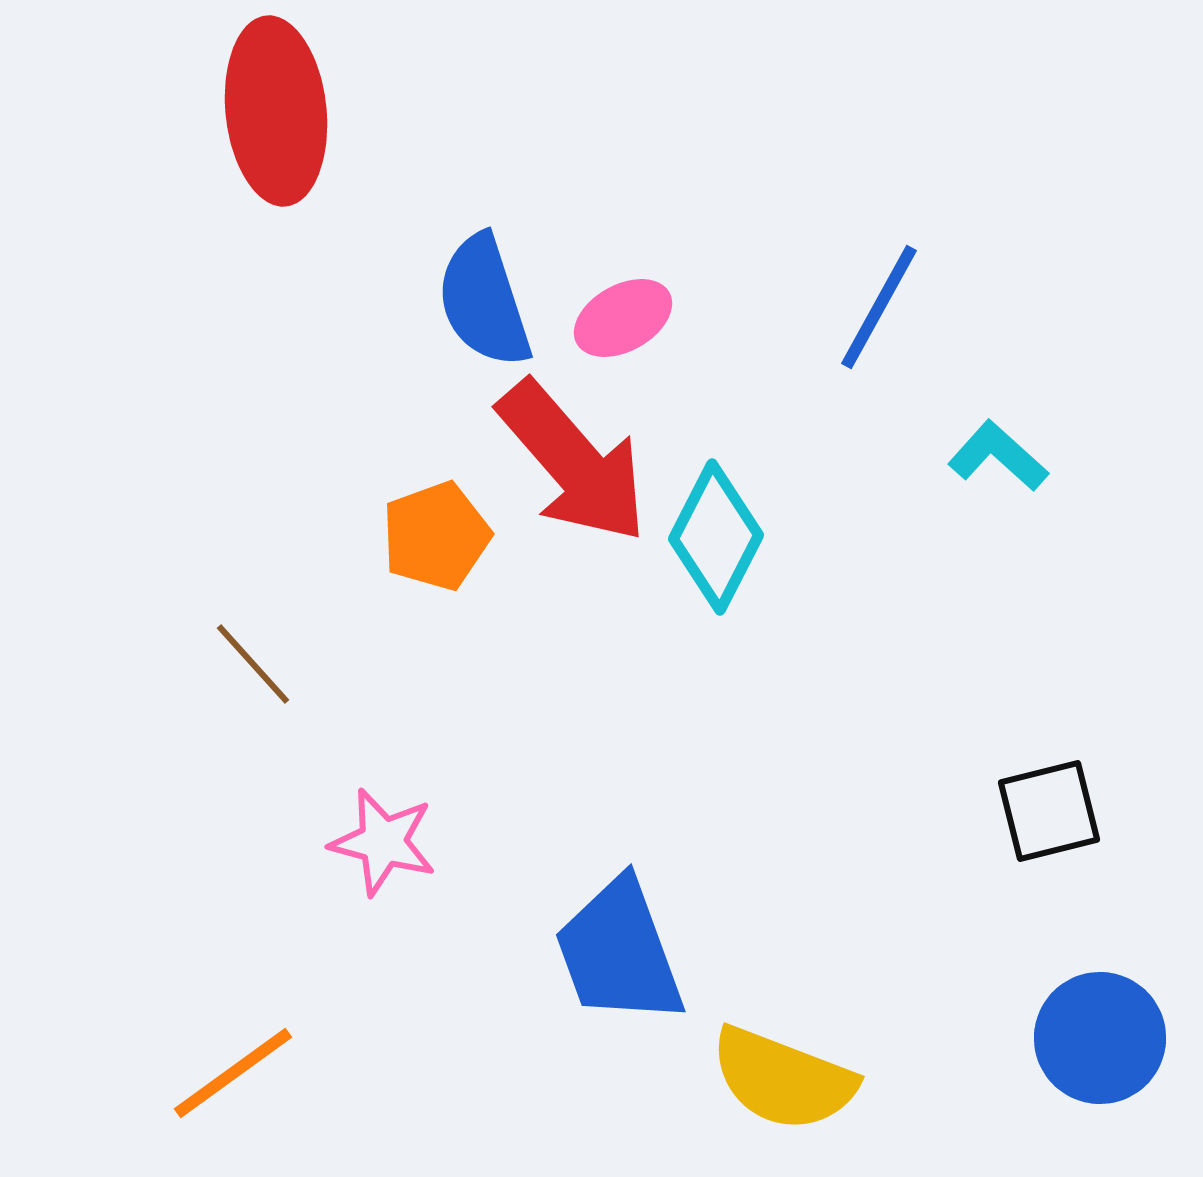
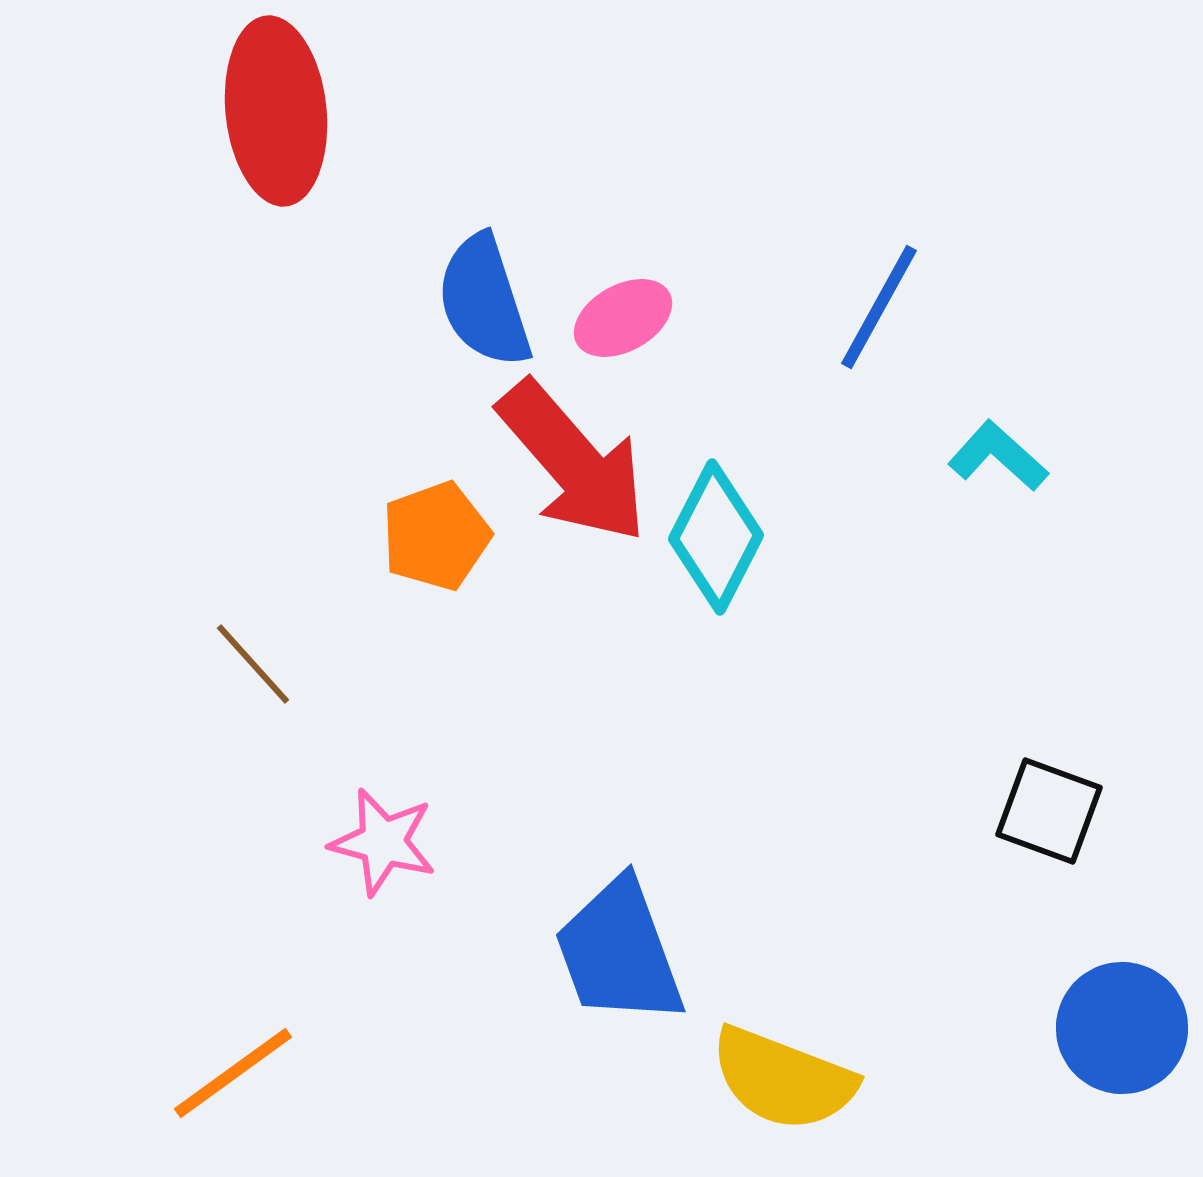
black square: rotated 34 degrees clockwise
blue circle: moved 22 px right, 10 px up
